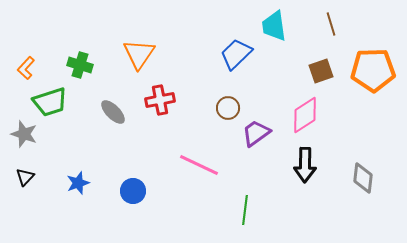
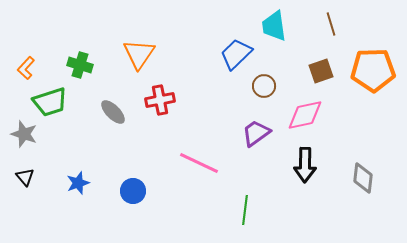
brown circle: moved 36 px right, 22 px up
pink diamond: rotated 21 degrees clockwise
pink line: moved 2 px up
black triangle: rotated 24 degrees counterclockwise
